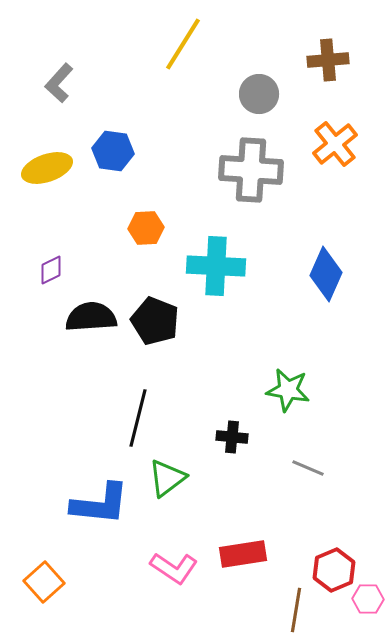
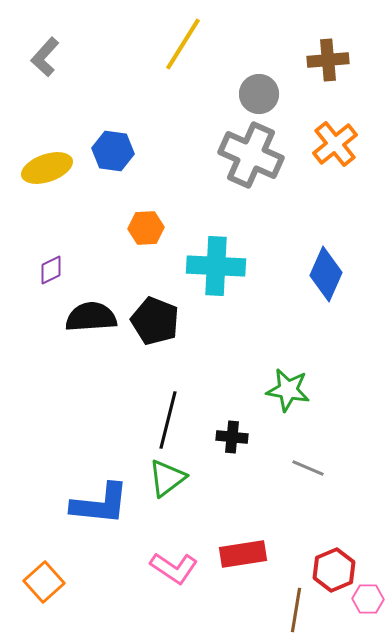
gray L-shape: moved 14 px left, 26 px up
gray cross: moved 15 px up; rotated 20 degrees clockwise
black line: moved 30 px right, 2 px down
